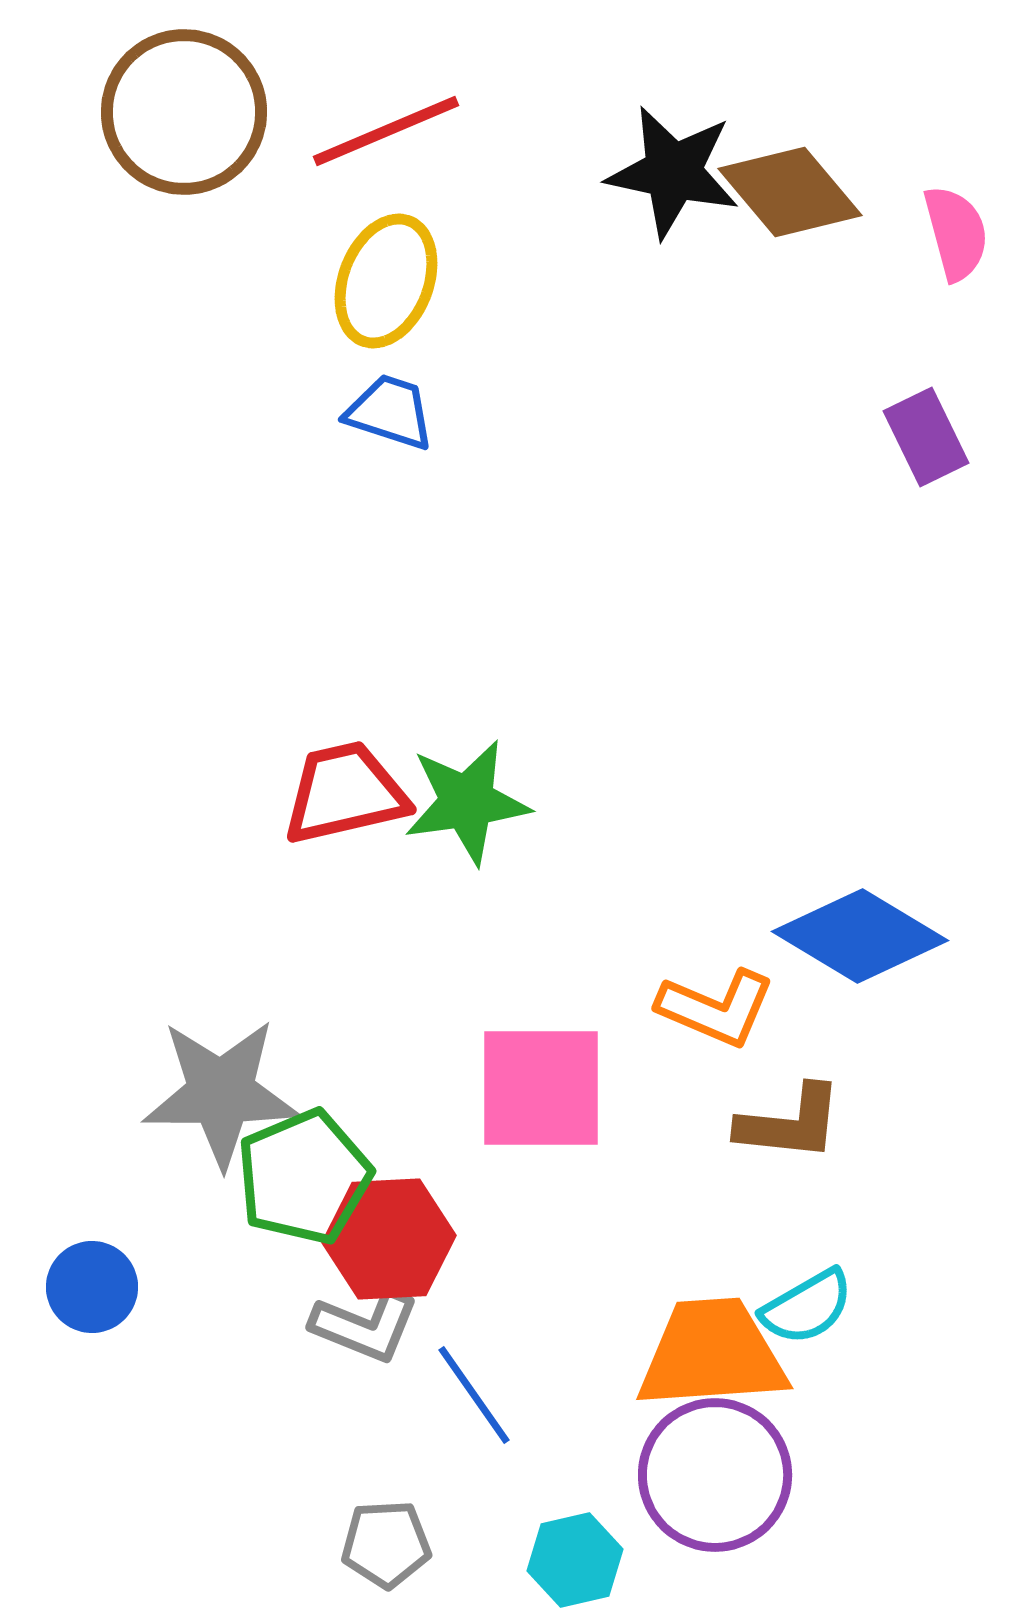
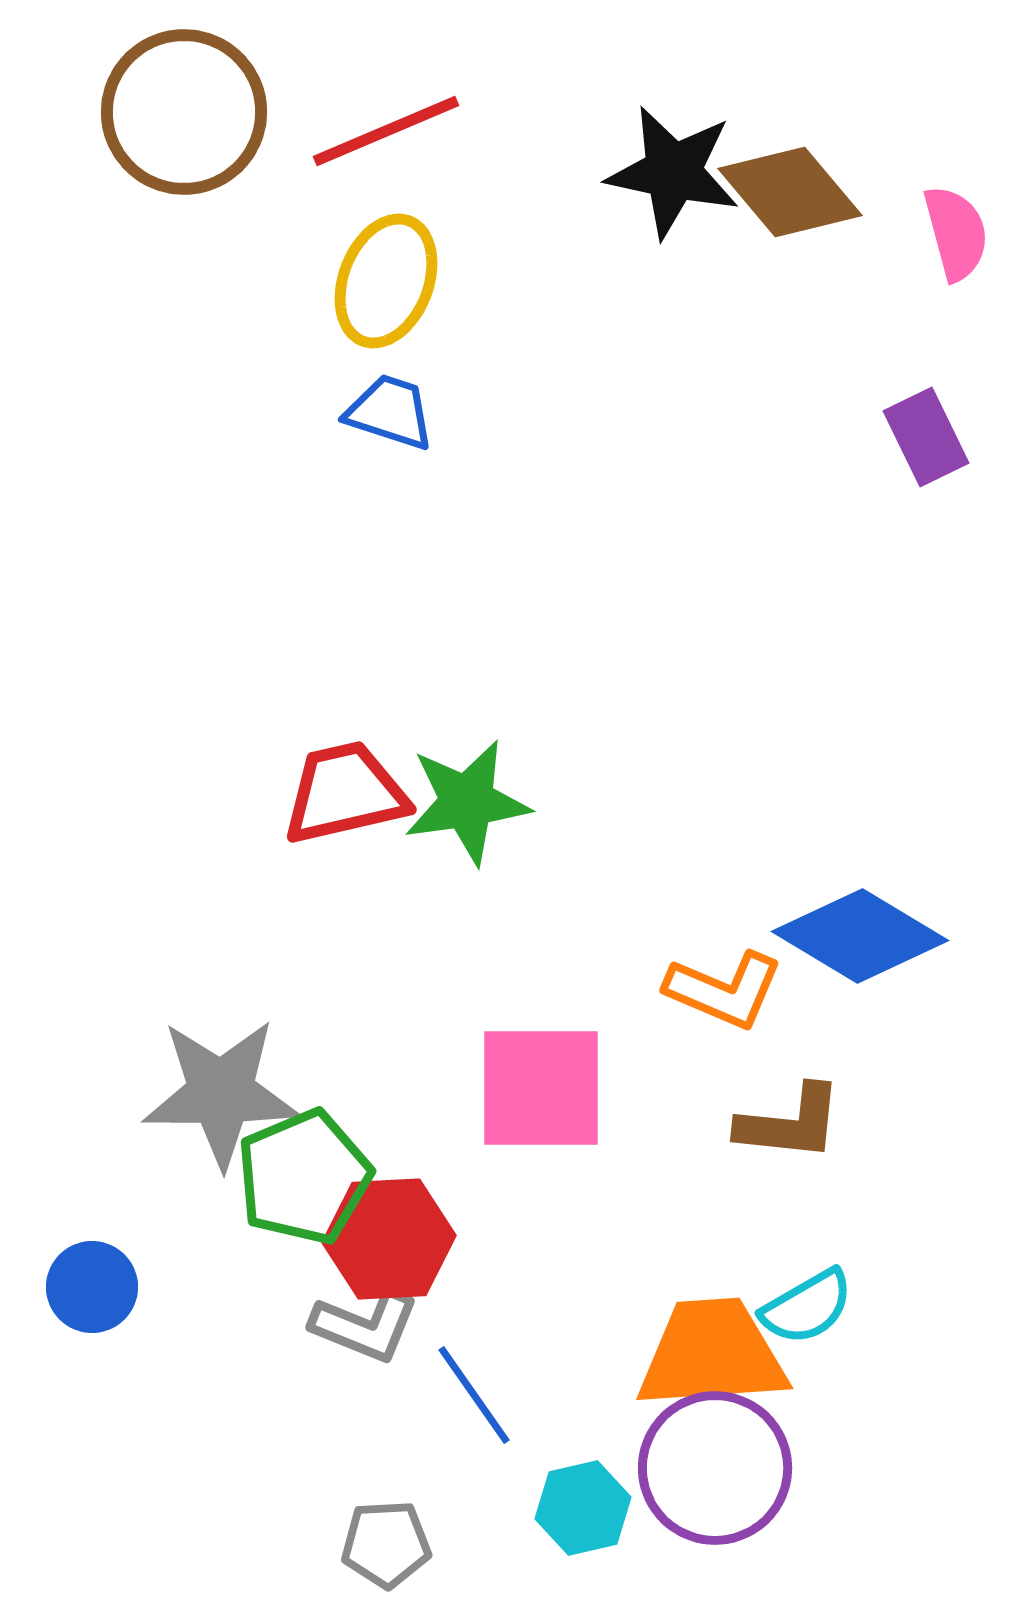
orange L-shape: moved 8 px right, 18 px up
purple circle: moved 7 px up
cyan hexagon: moved 8 px right, 52 px up
